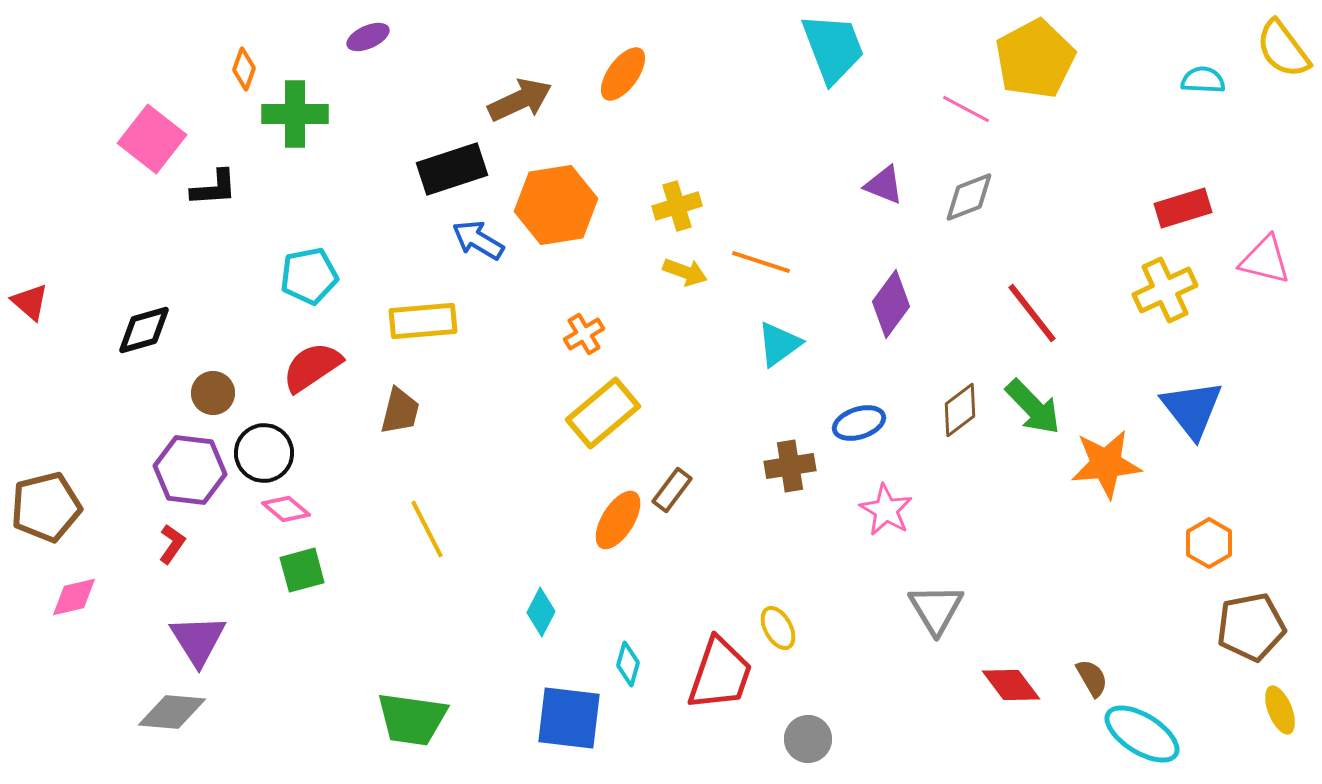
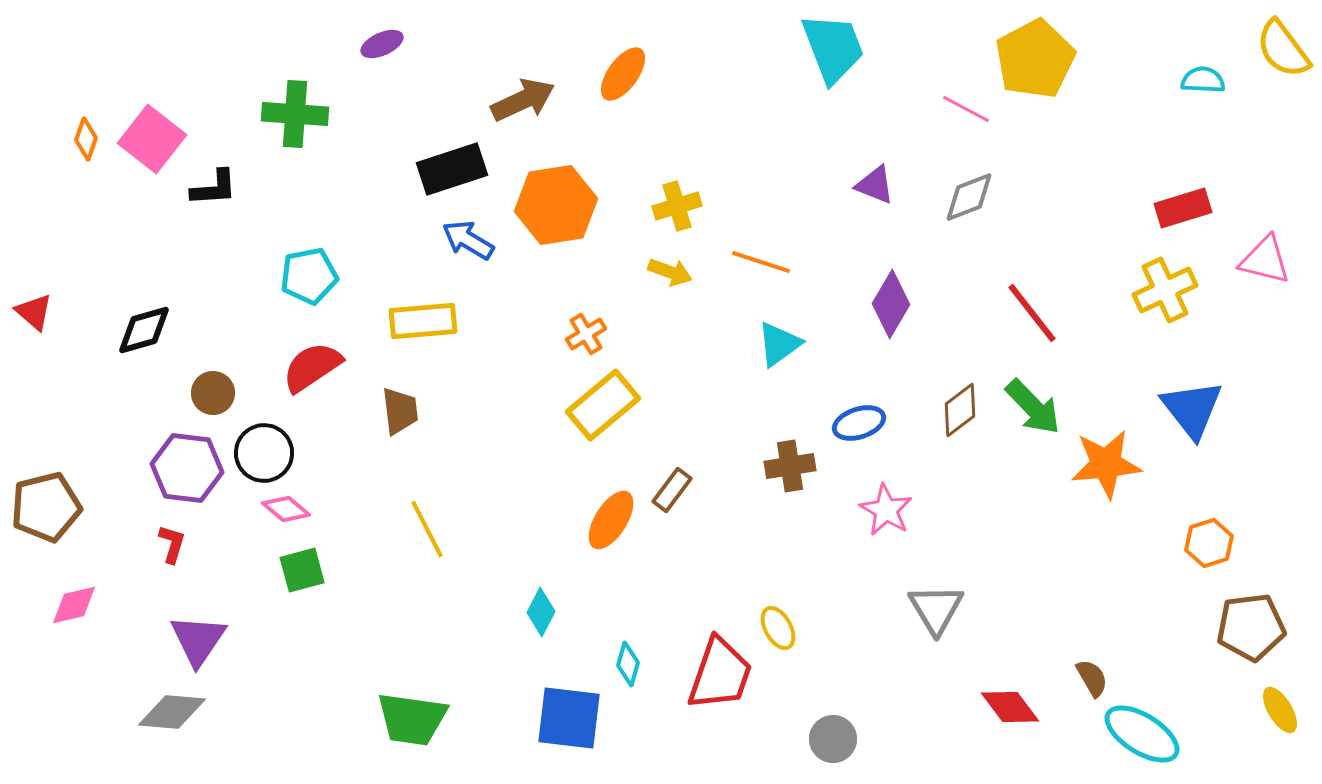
purple ellipse at (368, 37): moved 14 px right, 7 px down
orange diamond at (244, 69): moved 158 px left, 70 px down
brown arrow at (520, 100): moved 3 px right
green cross at (295, 114): rotated 4 degrees clockwise
purple triangle at (884, 185): moved 9 px left
blue arrow at (478, 240): moved 10 px left
yellow arrow at (685, 272): moved 15 px left
red triangle at (30, 302): moved 4 px right, 10 px down
purple diamond at (891, 304): rotated 6 degrees counterclockwise
orange cross at (584, 334): moved 2 px right
brown trapezoid at (400, 411): rotated 21 degrees counterclockwise
yellow rectangle at (603, 413): moved 8 px up
purple hexagon at (190, 470): moved 3 px left, 2 px up
orange ellipse at (618, 520): moved 7 px left
orange hexagon at (1209, 543): rotated 12 degrees clockwise
red L-shape at (172, 544): rotated 18 degrees counterclockwise
pink diamond at (74, 597): moved 8 px down
brown pentagon at (1251, 627): rotated 4 degrees clockwise
purple triangle at (198, 640): rotated 6 degrees clockwise
red diamond at (1011, 685): moved 1 px left, 22 px down
yellow ellipse at (1280, 710): rotated 9 degrees counterclockwise
gray circle at (808, 739): moved 25 px right
